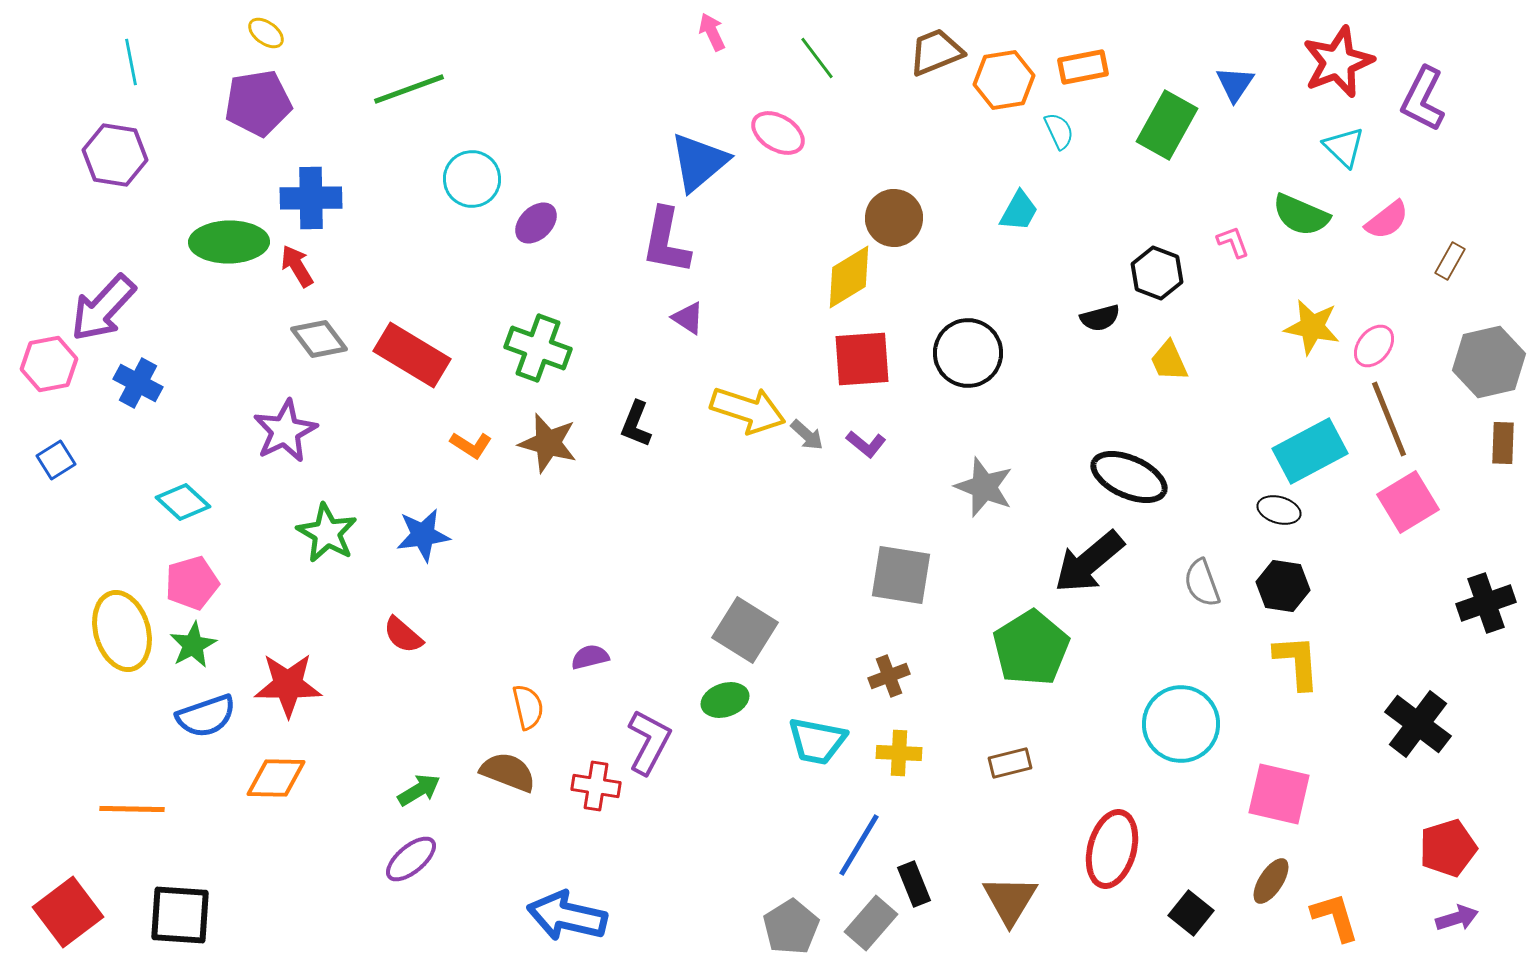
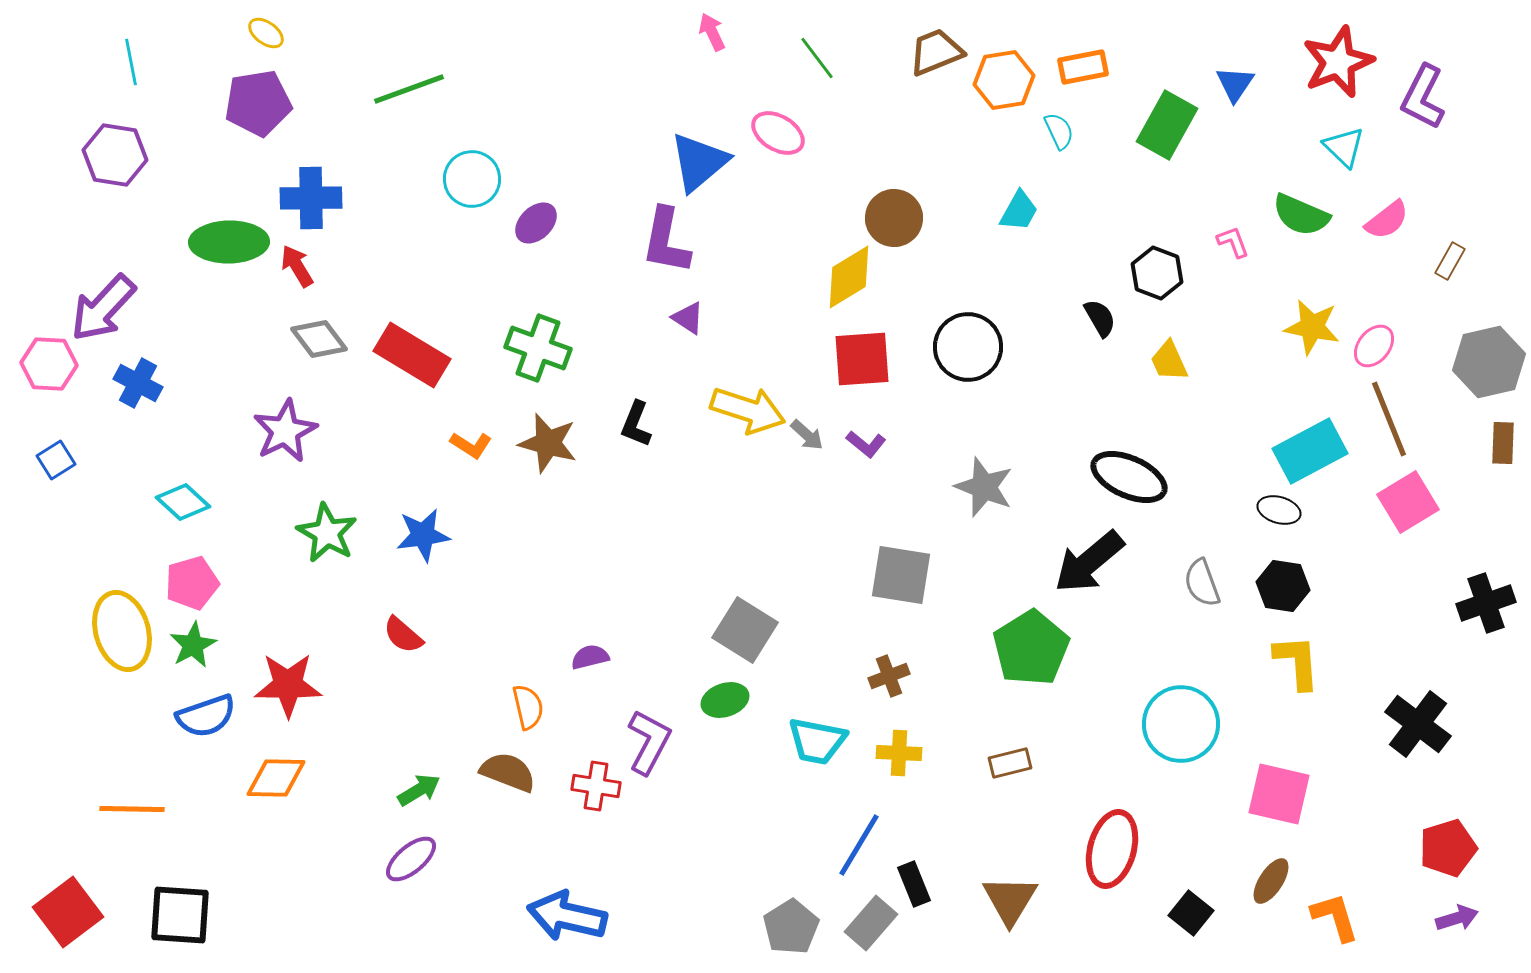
purple L-shape at (1423, 99): moved 2 px up
black semicircle at (1100, 318): rotated 105 degrees counterclockwise
black circle at (968, 353): moved 6 px up
pink hexagon at (49, 364): rotated 14 degrees clockwise
